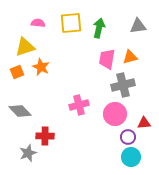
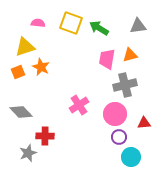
yellow square: rotated 25 degrees clockwise
green arrow: rotated 72 degrees counterclockwise
orange triangle: moved 2 px up
orange square: moved 1 px right
gray cross: moved 2 px right
pink cross: rotated 18 degrees counterclockwise
gray diamond: moved 1 px right, 1 px down
purple circle: moved 9 px left
